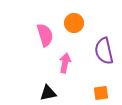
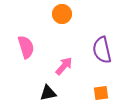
orange circle: moved 12 px left, 9 px up
pink semicircle: moved 19 px left, 12 px down
purple semicircle: moved 2 px left, 1 px up
pink arrow: moved 1 px left, 3 px down; rotated 30 degrees clockwise
